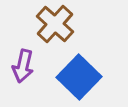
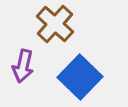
blue square: moved 1 px right
